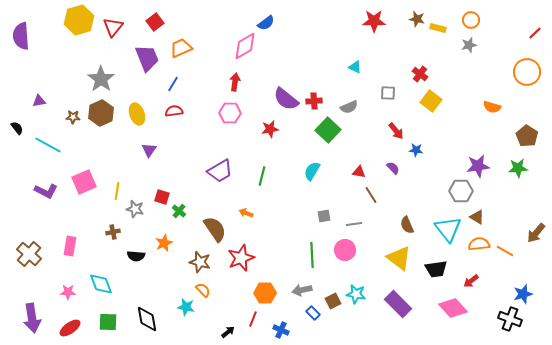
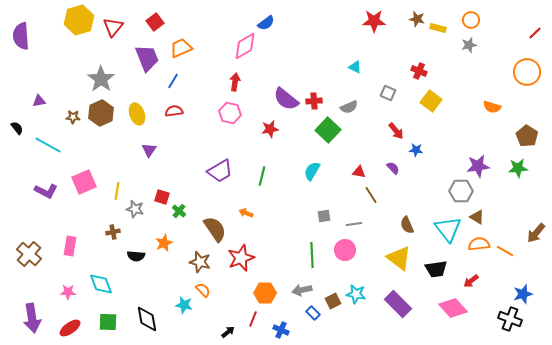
red cross at (420, 74): moved 1 px left, 3 px up; rotated 14 degrees counterclockwise
blue line at (173, 84): moved 3 px up
gray square at (388, 93): rotated 21 degrees clockwise
pink hexagon at (230, 113): rotated 10 degrees clockwise
cyan star at (186, 307): moved 2 px left, 2 px up
